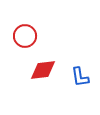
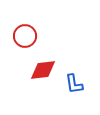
blue L-shape: moved 6 px left, 7 px down
